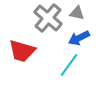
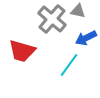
gray triangle: moved 1 px right, 2 px up
gray cross: moved 4 px right, 1 px down
blue arrow: moved 7 px right
